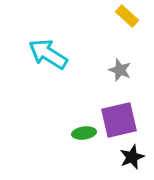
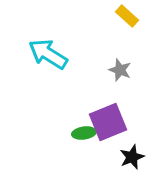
purple square: moved 11 px left, 2 px down; rotated 9 degrees counterclockwise
